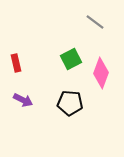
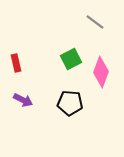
pink diamond: moved 1 px up
